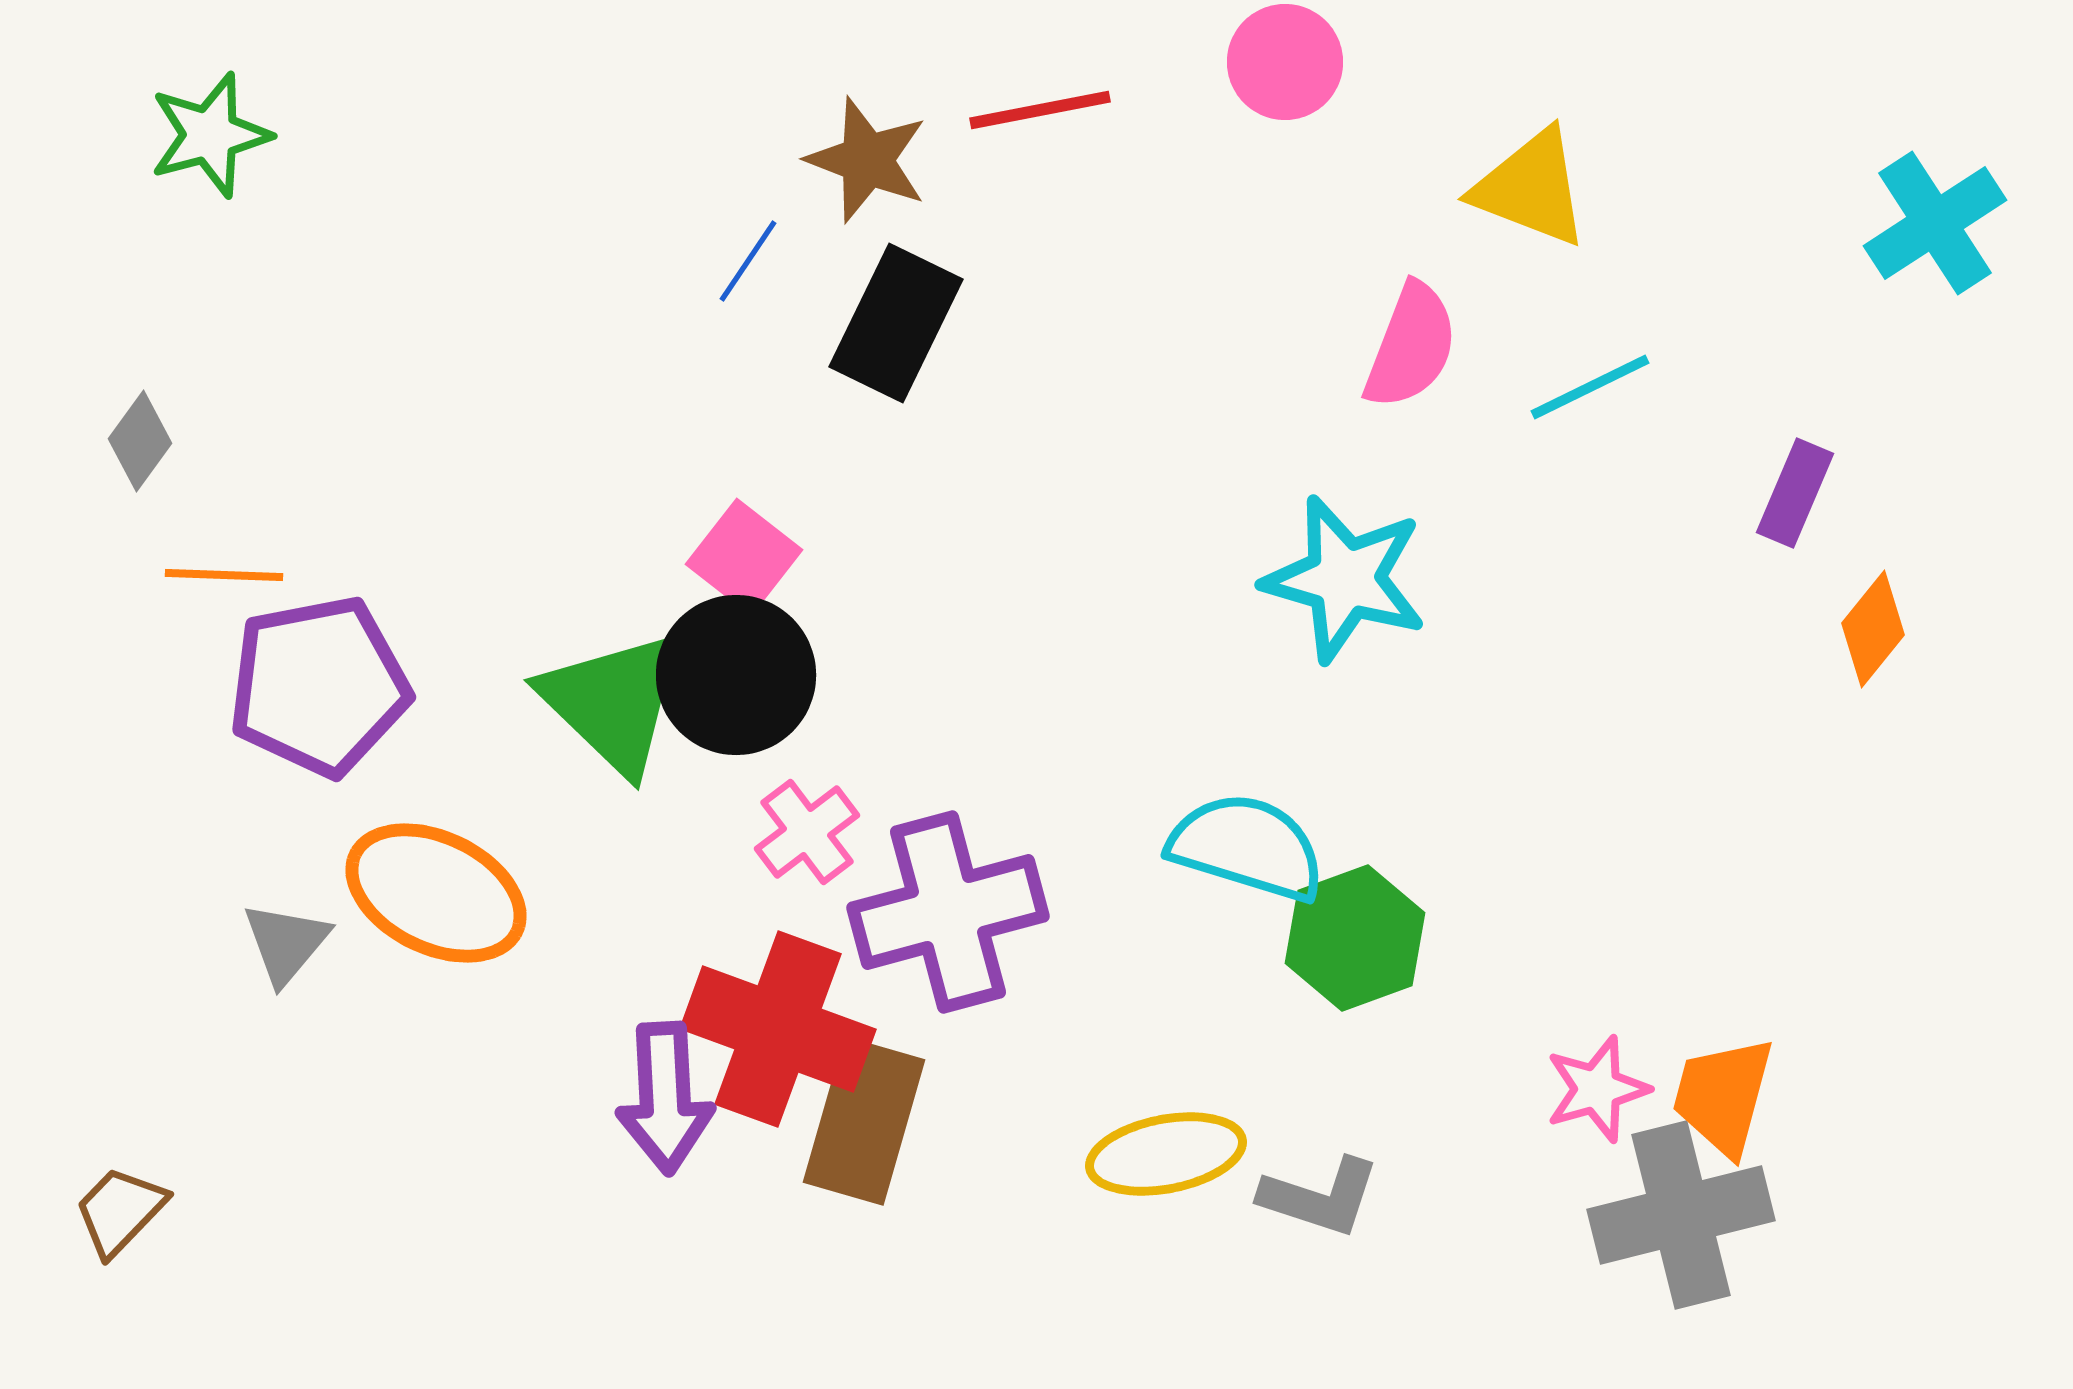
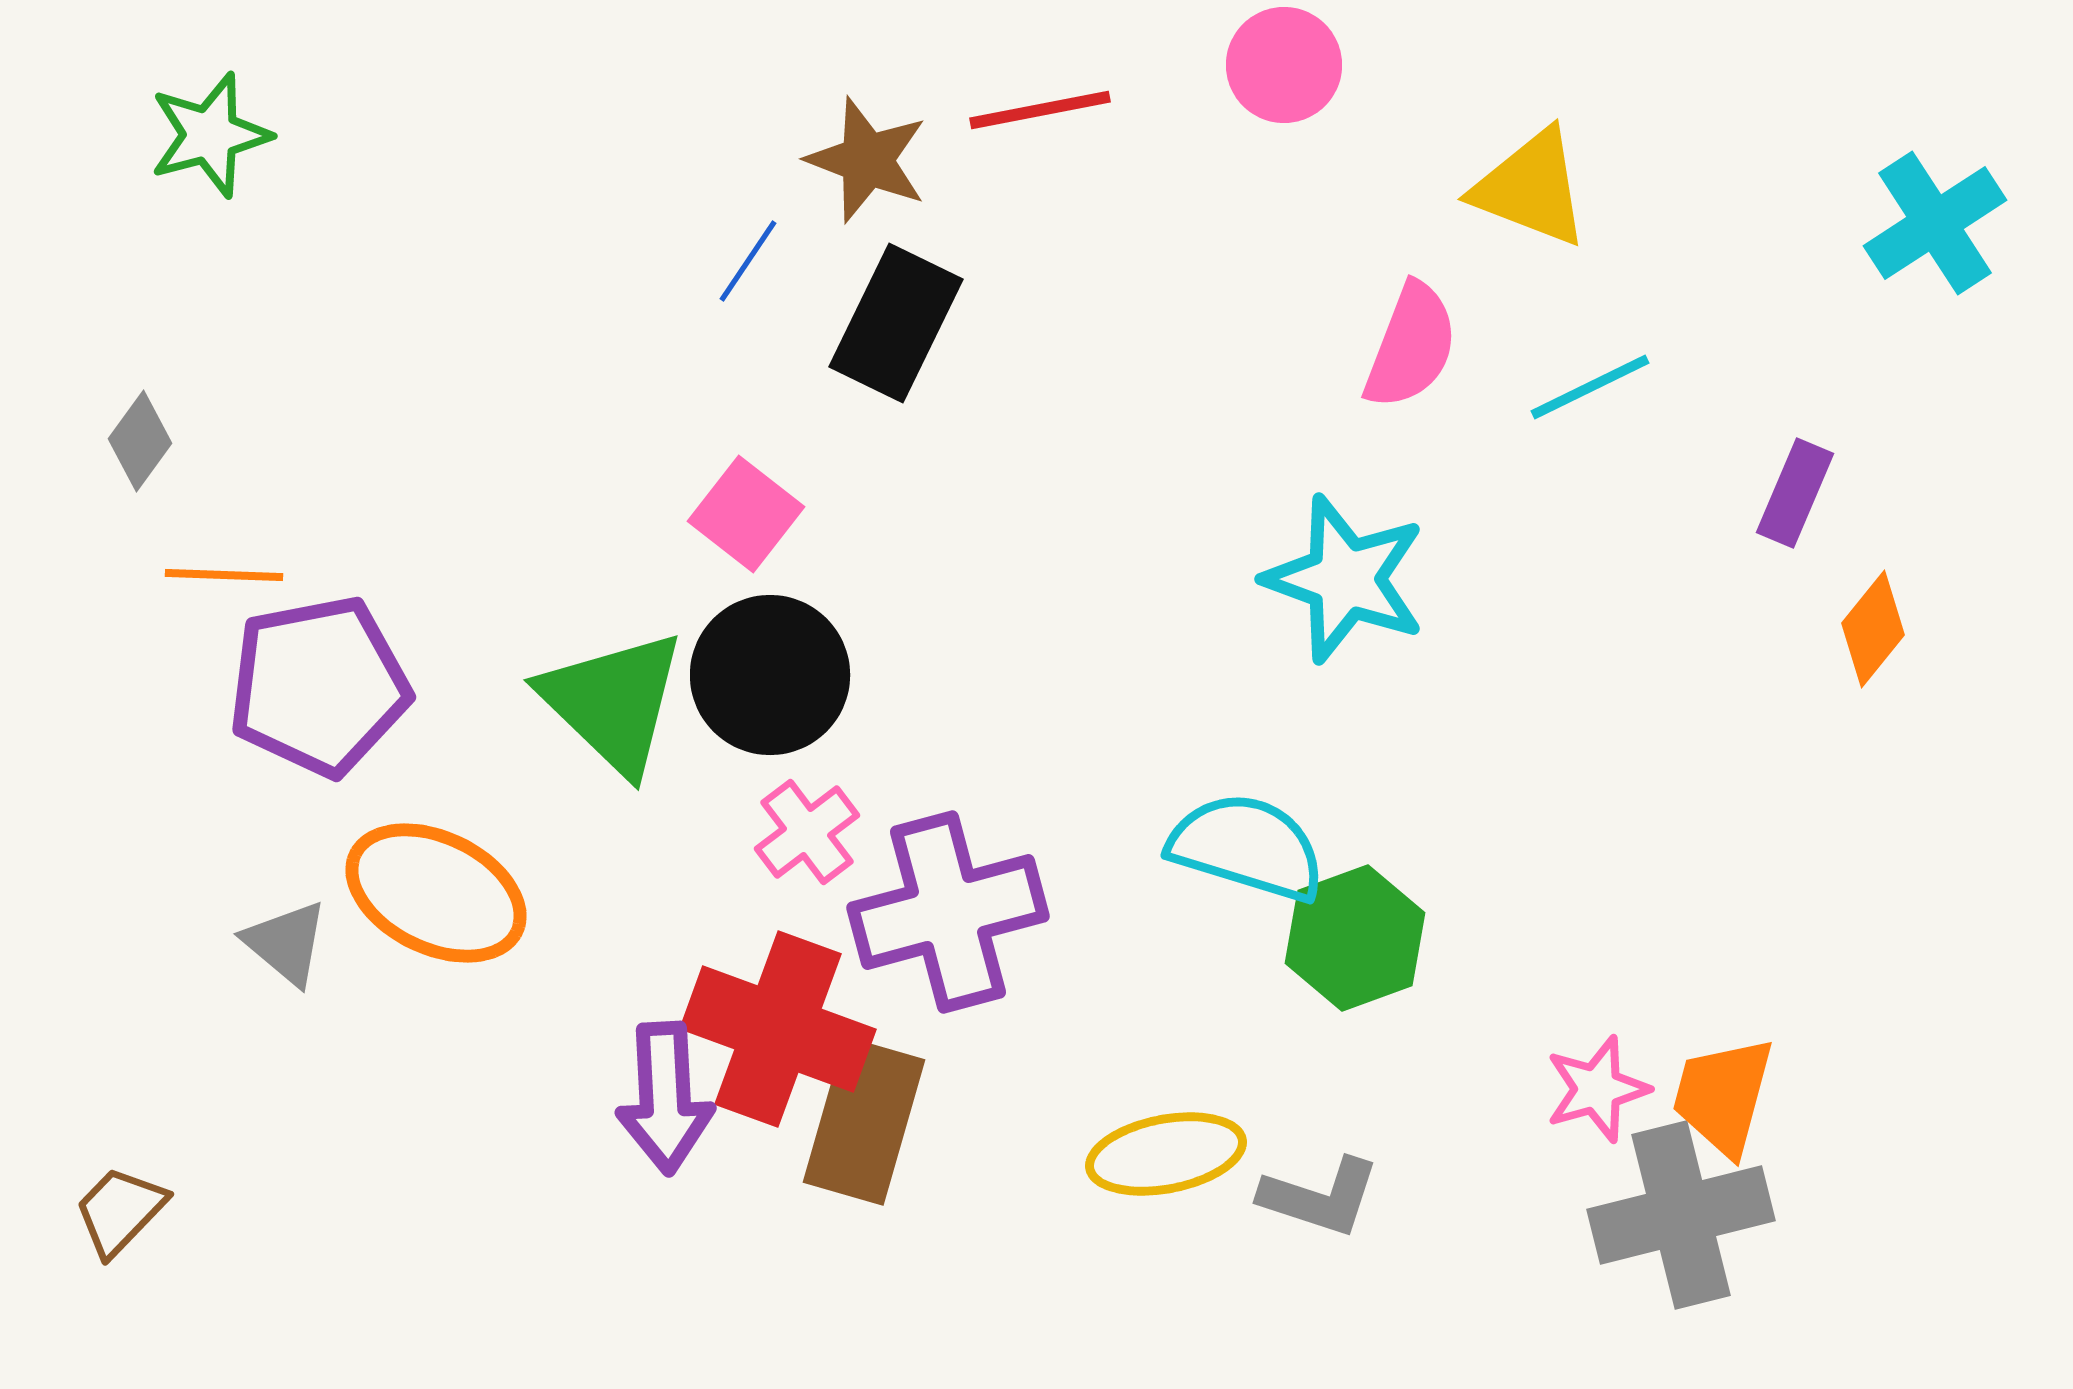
pink circle: moved 1 px left, 3 px down
pink square: moved 2 px right, 43 px up
cyan star: rotated 4 degrees clockwise
black circle: moved 34 px right
gray triangle: rotated 30 degrees counterclockwise
